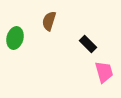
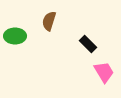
green ellipse: moved 2 px up; rotated 75 degrees clockwise
pink trapezoid: rotated 15 degrees counterclockwise
